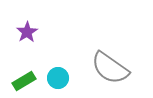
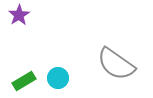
purple star: moved 8 px left, 17 px up
gray semicircle: moved 6 px right, 4 px up
